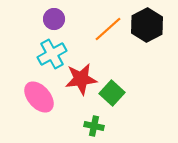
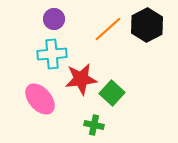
cyan cross: rotated 24 degrees clockwise
pink ellipse: moved 1 px right, 2 px down
green cross: moved 1 px up
